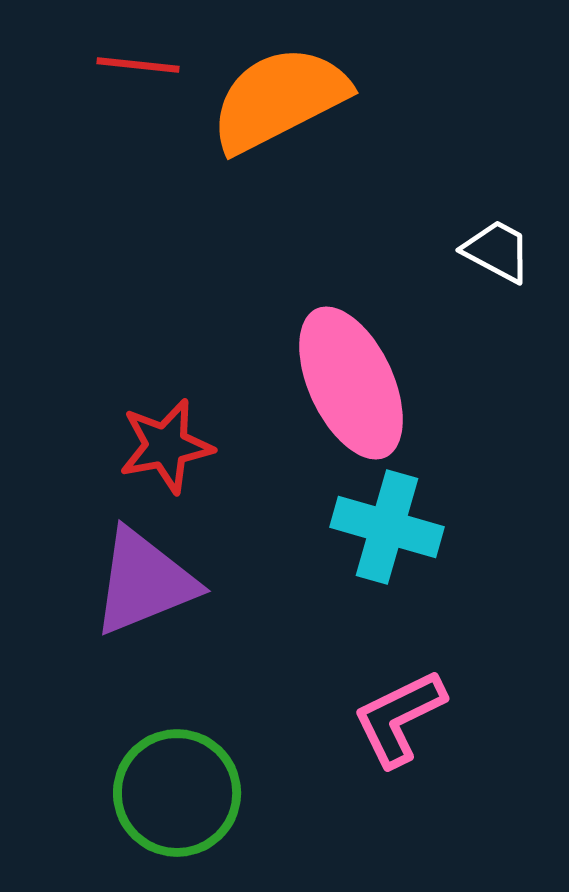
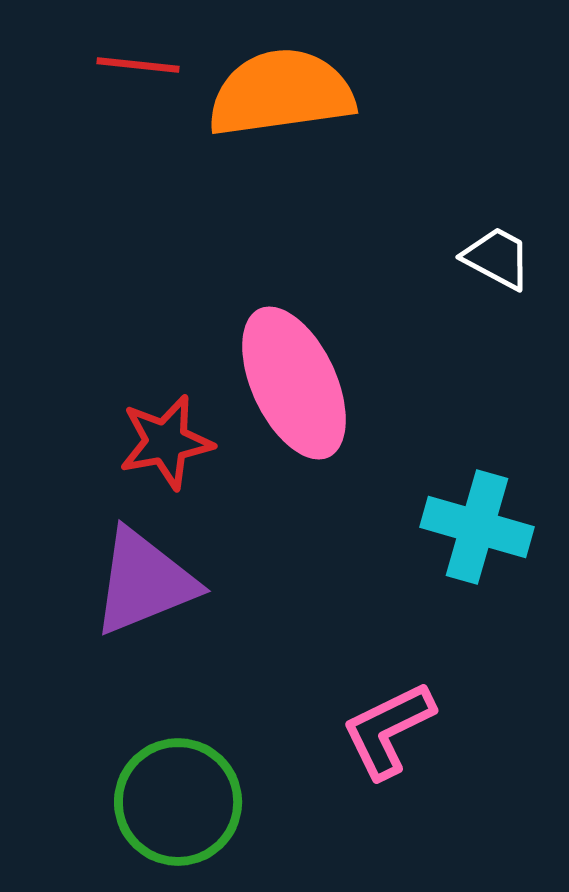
orange semicircle: moved 2 px right, 6 px up; rotated 19 degrees clockwise
white trapezoid: moved 7 px down
pink ellipse: moved 57 px left
red star: moved 4 px up
cyan cross: moved 90 px right
pink L-shape: moved 11 px left, 12 px down
green circle: moved 1 px right, 9 px down
